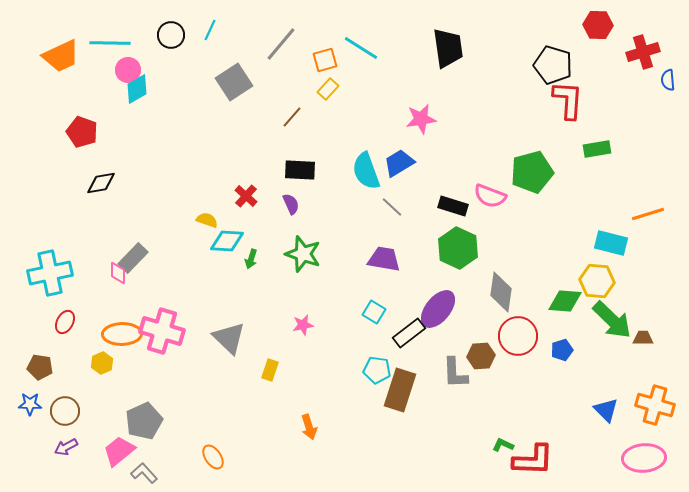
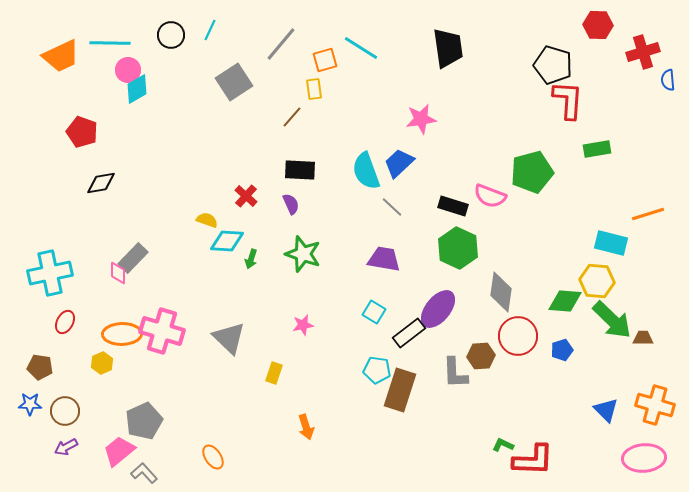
yellow rectangle at (328, 89): moved 14 px left; rotated 50 degrees counterclockwise
blue trapezoid at (399, 163): rotated 12 degrees counterclockwise
yellow rectangle at (270, 370): moved 4 px right, 3 px down
orange arrow at (309, 427): moved 3 px left
